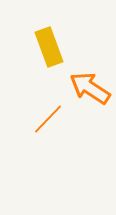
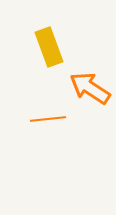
orange line: rotated 40 degrees clockwise
